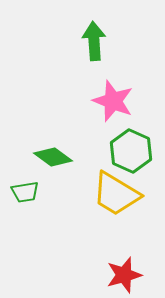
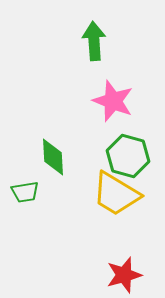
green hexagon: moved 3 px left, 5 px down; rotated 9 degrees counterclockwise
green diamond: rotated 51 degrees clockwise
